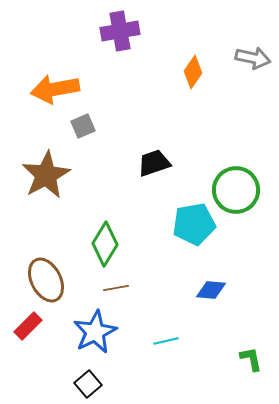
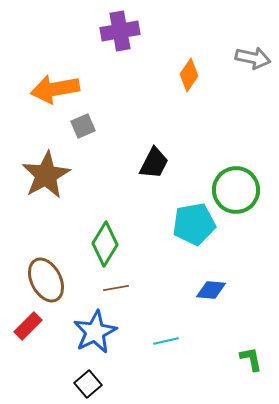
orange diamond: moved 4 px left, 3 px down
black trapezoid: rotated 136 degrees clockwise
